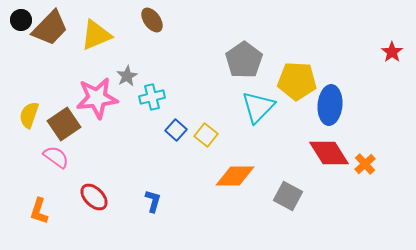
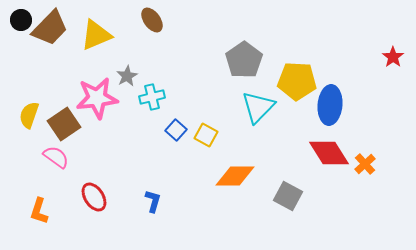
red star: moved 1 px right, 5 px down
yellow square: rotated 10 degrees counterclockwise
red ellipse: rotated 12 degrees clockwise
